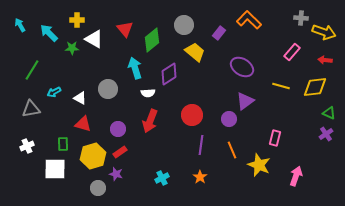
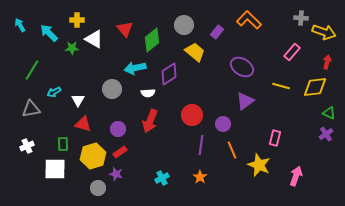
purple rectangle at (219, 33): moved 2 px left, 1 px up
red arrow at (325, 60): moved 2 px right, 2 px down; rotated 96 degrees clockwise
cyan arrow at (135, 68): rotated 85 degrees counterclockwise
gray circle at (108, 89): moved 4 px right
white triangle at (80, 98): moved 2 px left, 2 px down; rotated 32 degrees clockwise
purple circle at (229, 119): moved 6 px left, 5 px down
